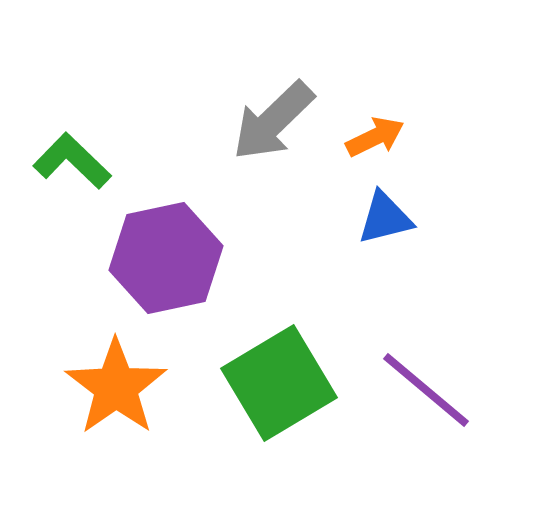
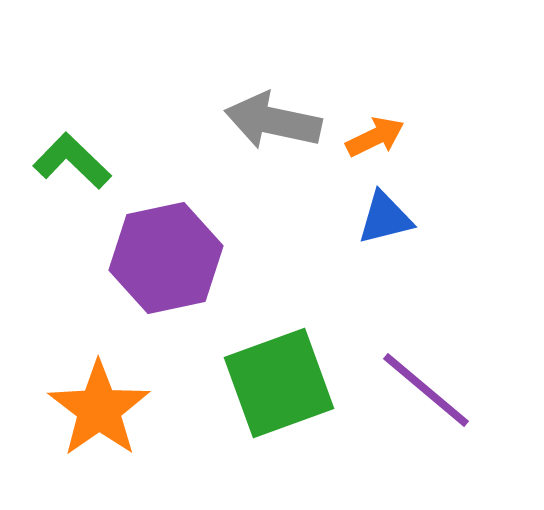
gray arrow: rotated 56 degrees clockwise
green square: rotated 11 degrees clockwise
orange star: moved 17 px left, 22 px down
